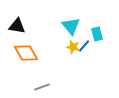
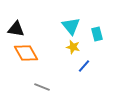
black triangle: moved 1 px left, 3 px down
blue line: moved 20 px down
gray line: rotated 42 degrees clockwise
